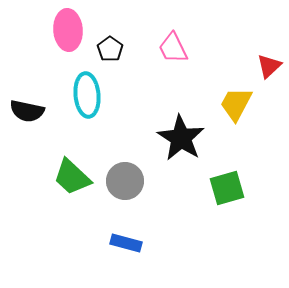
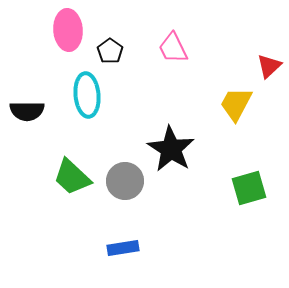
black pentagon: moved 2 px down
black semicircle: rotated 12 degrees counterclockwise
black star: moved 10 px left, 11 px down
green square: moved 22 px right
blue rectangle: moved 3 px left, 5 px down; rotated 24 degrees counterclockwise
